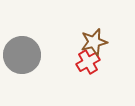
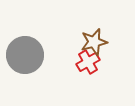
gray circle: moved 3 px right
